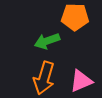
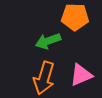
green arrow: moved 1 px right
pink triangle: moved 6 px up
